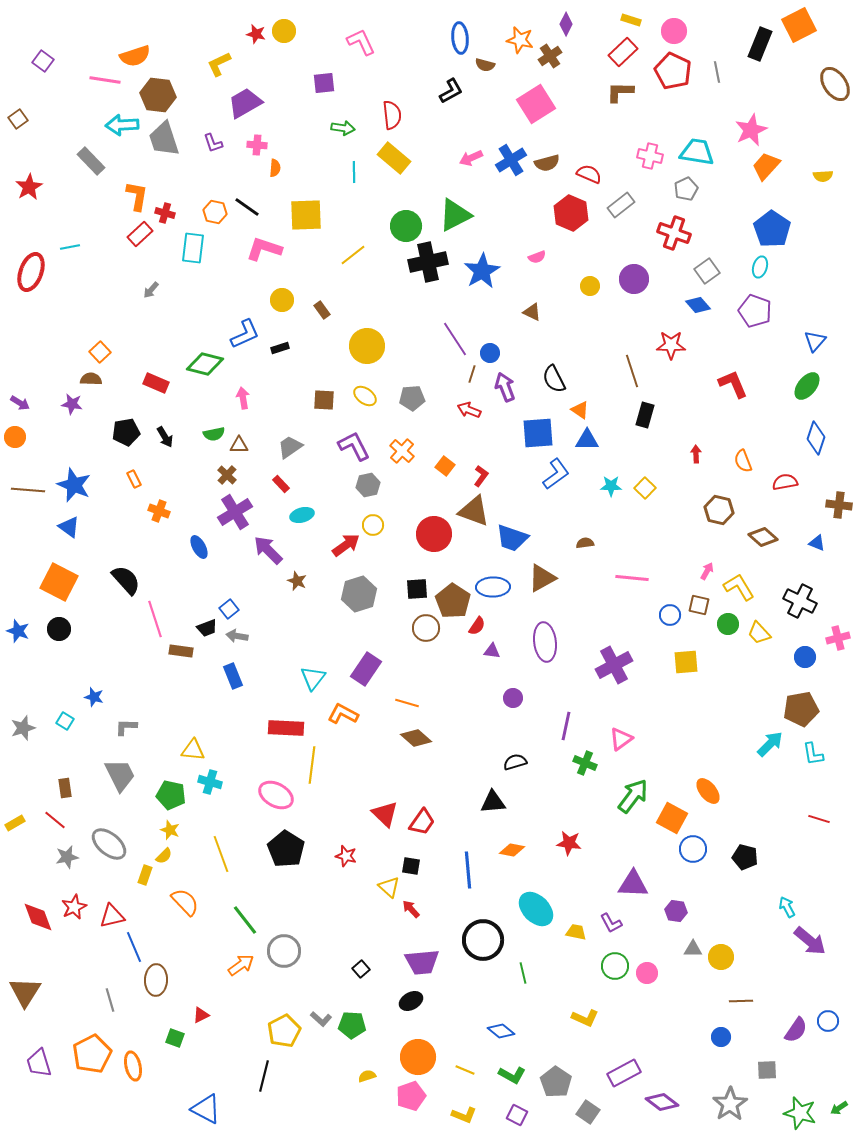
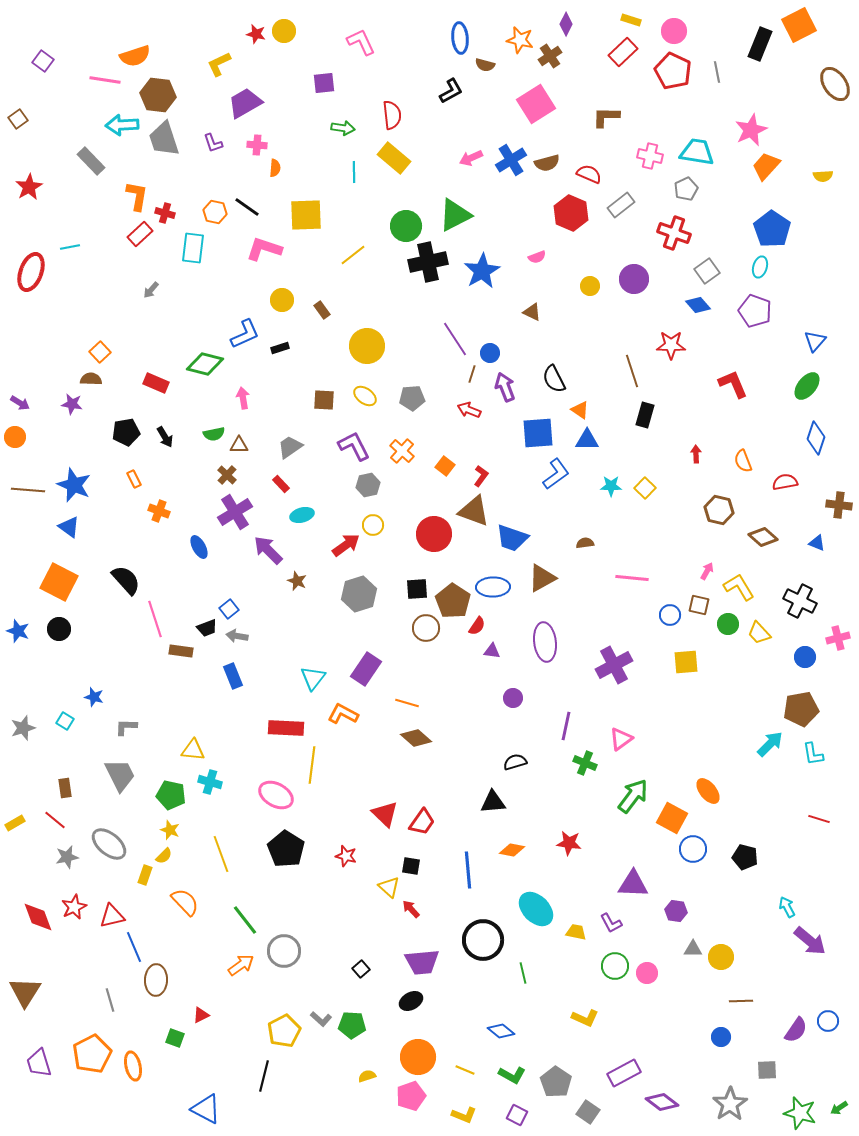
brown L-shape at (620, 92): moved 14 px left, 25 px down
